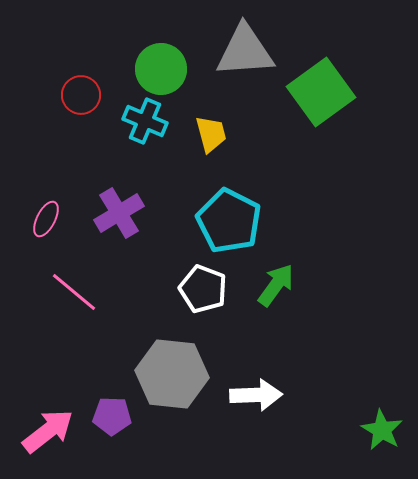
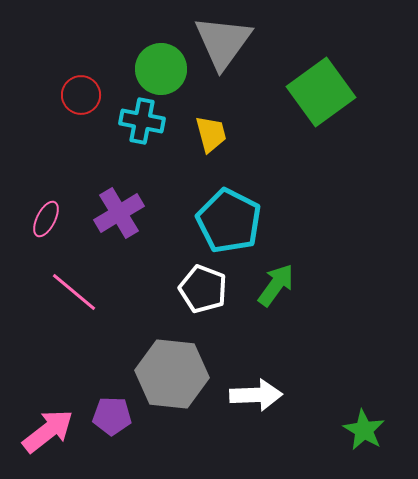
gray triangle: moved 22 px left, 9 px up; rotated 50 degrees counterclockwise
cyan cross: moved 3 px left; rotated 12 degrees counterclockwise
green star: moved 18 px left
